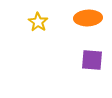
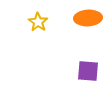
purple square: moved 4 px left, 11 px down
